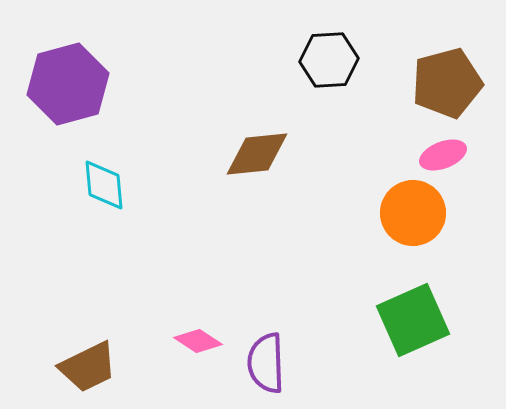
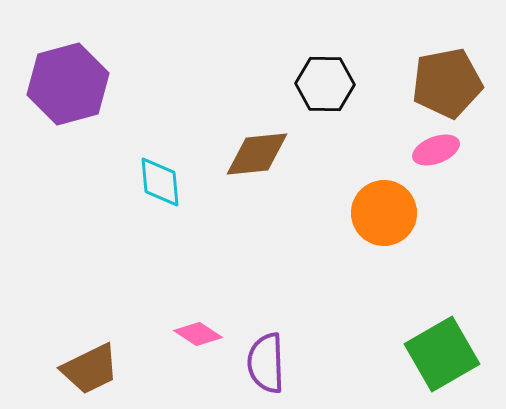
black hexagon: moved 4 px left, 24 px down; rotated 4 degrees clockwise
brown pentagon: rotated 4 degrees clockwise
pink ellipse: moved 7 px left, 5 px up
cyan diamond: moved 56 px right, 3 px up
orange circle: moved 29 px left
green square: moved 29 px right, 34 px down; rotated 6 degrees counterclockwise
pink diamond: moved 7 px up
brown trapezoid: moved 2 px right, 2 px down
